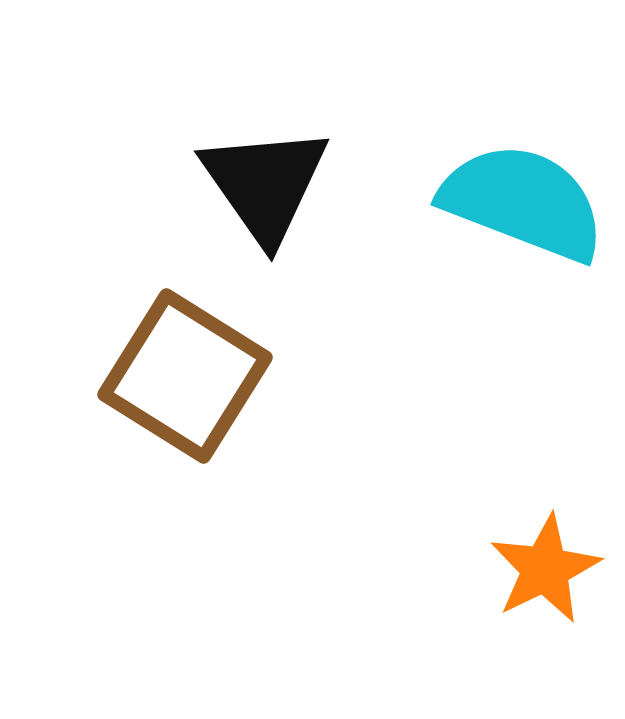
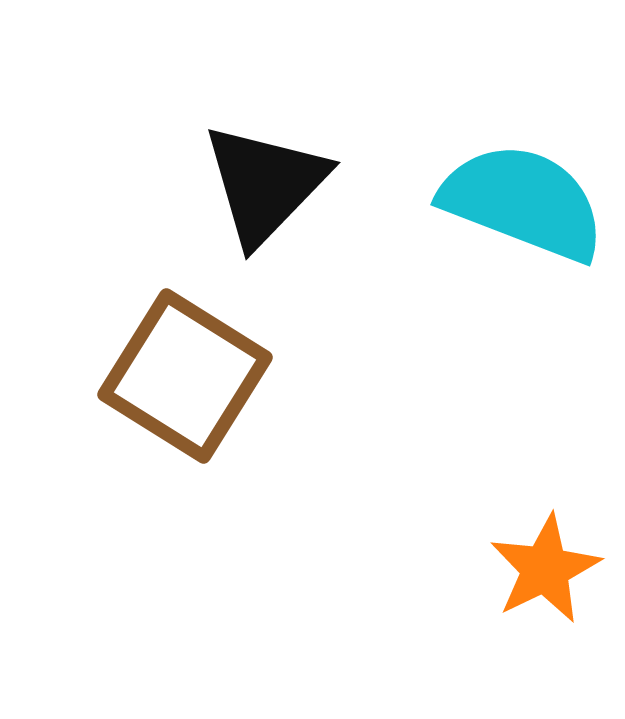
black triangle: rotated 19 degrees clockwise
